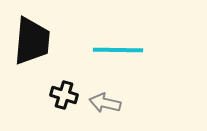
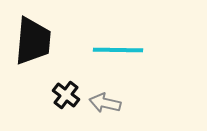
black trapezoid: moved 1 px right
black cross: moved 2 px right; rotated 20 degrees clockwise
